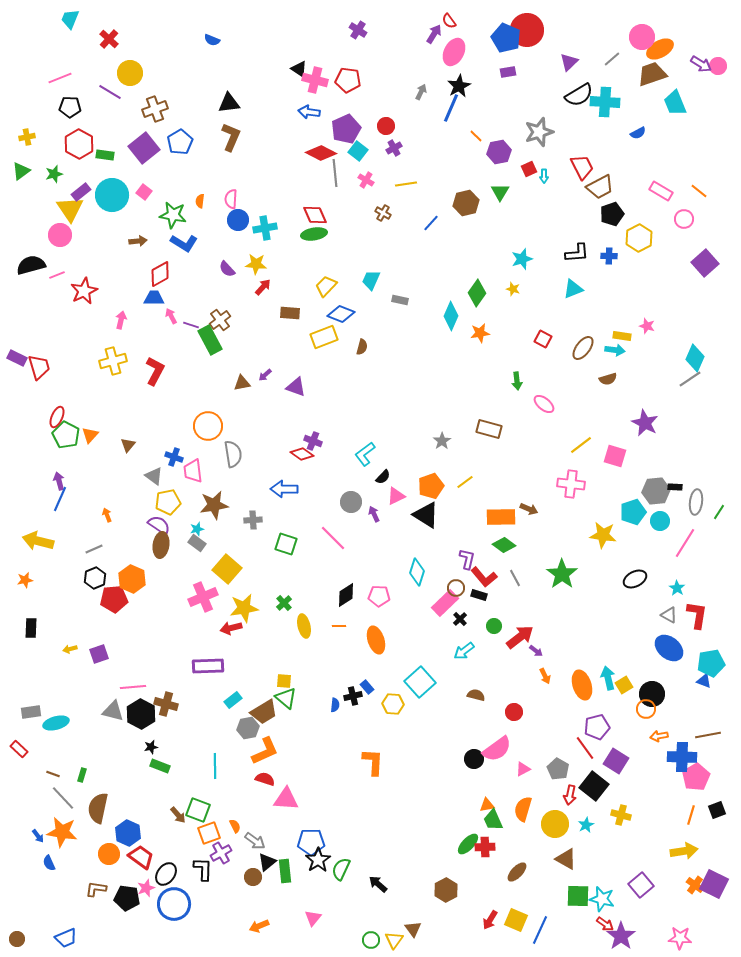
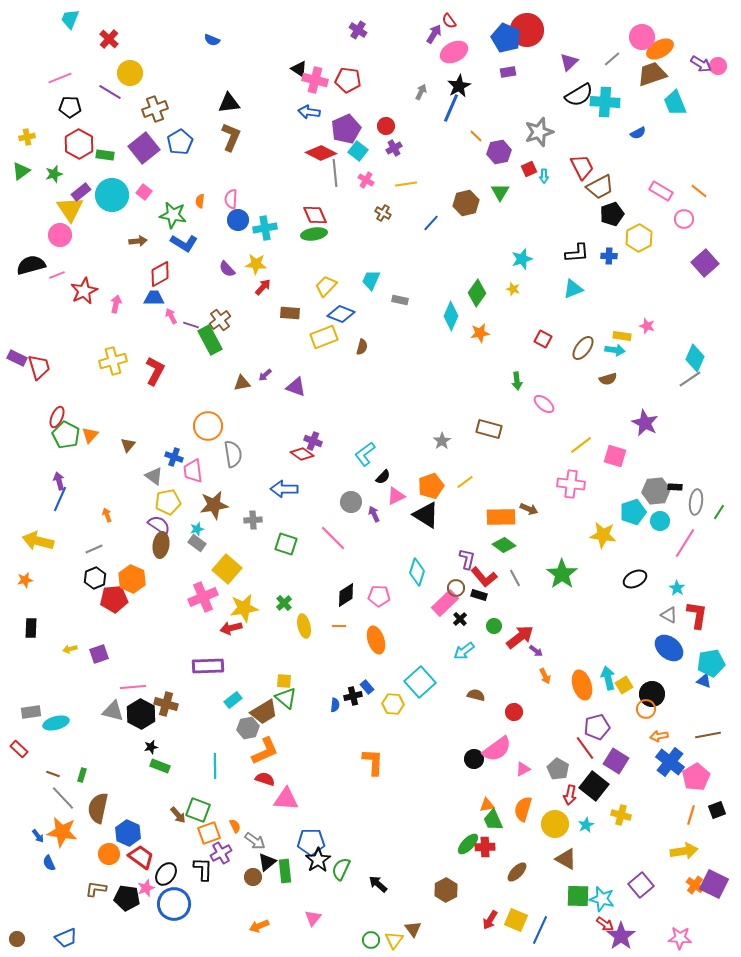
pink ellipse at (454, 52): rotated 36 degrees clockwise
pink arrow at (121, 320): moved 5 px left, 16 px up
blue cross at (682, 757): moved 12 px left, 5 px down; rotated 36 degrees clockwise
